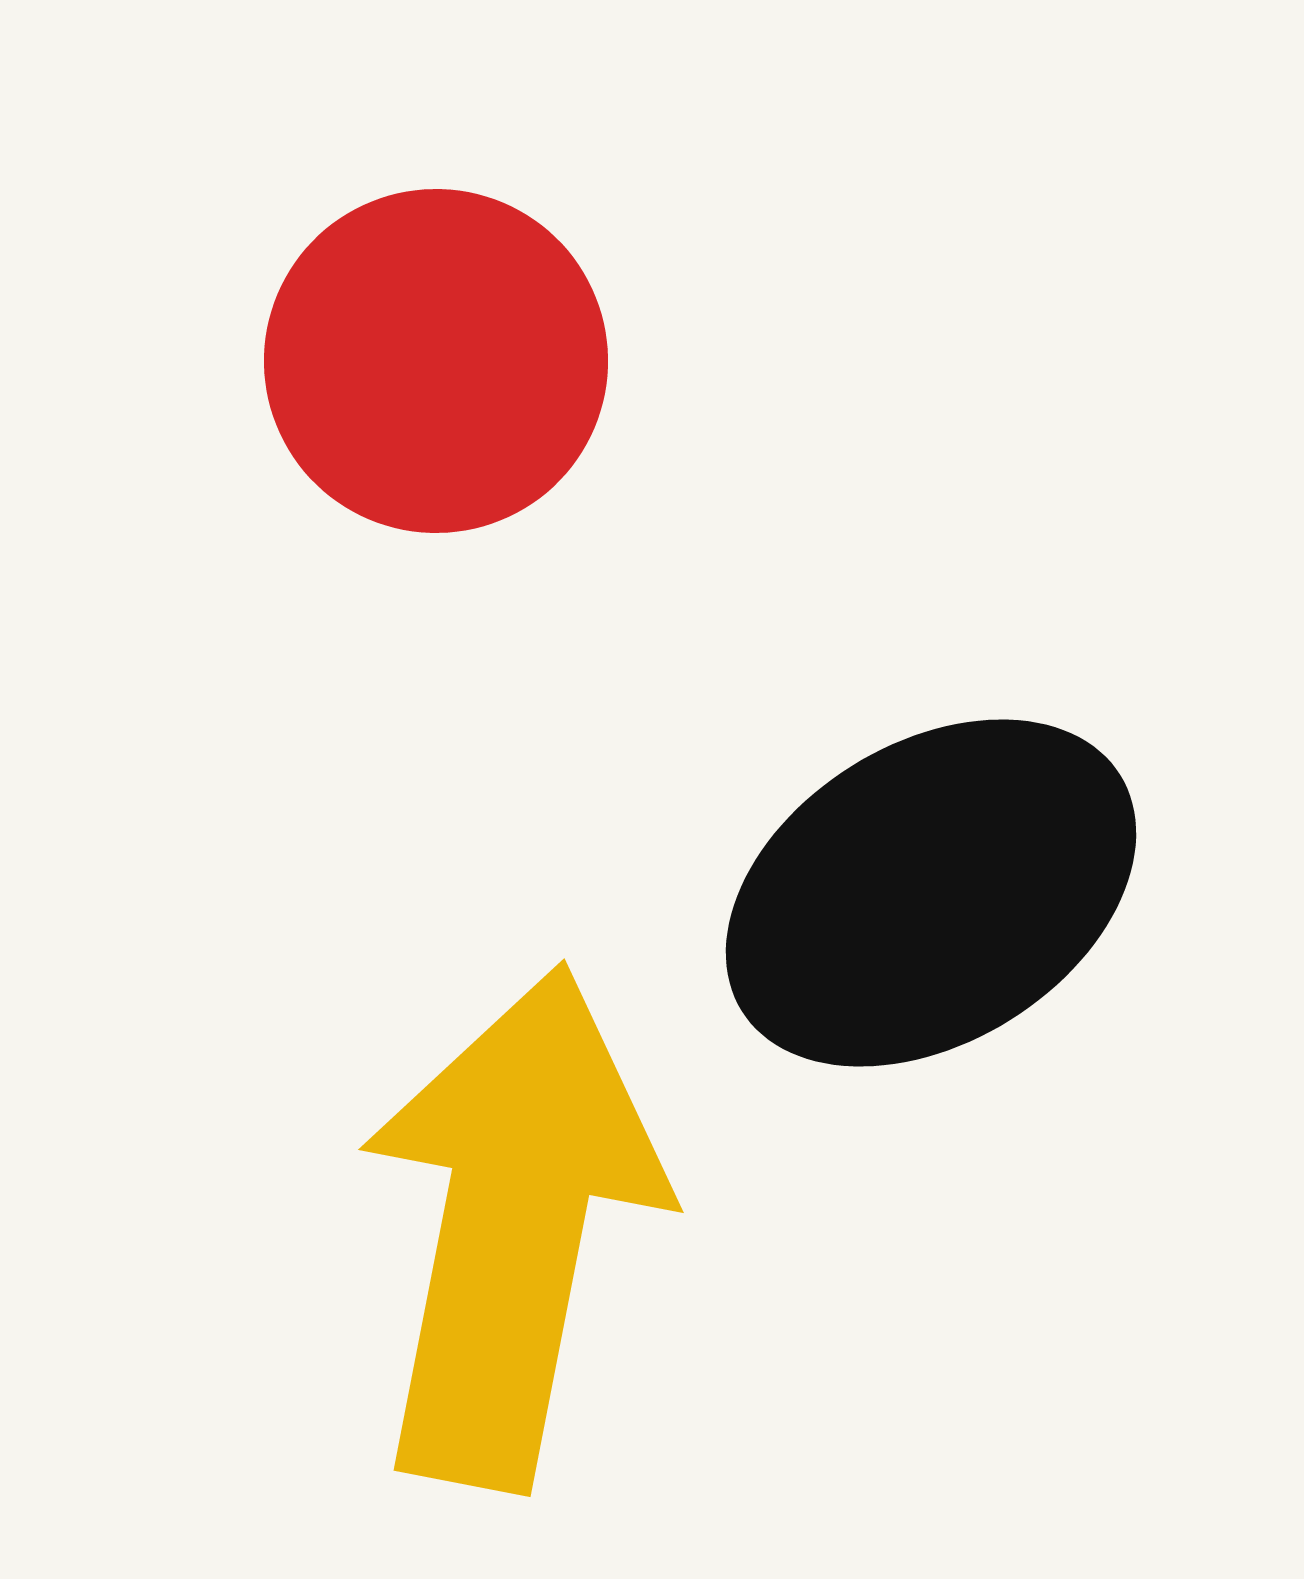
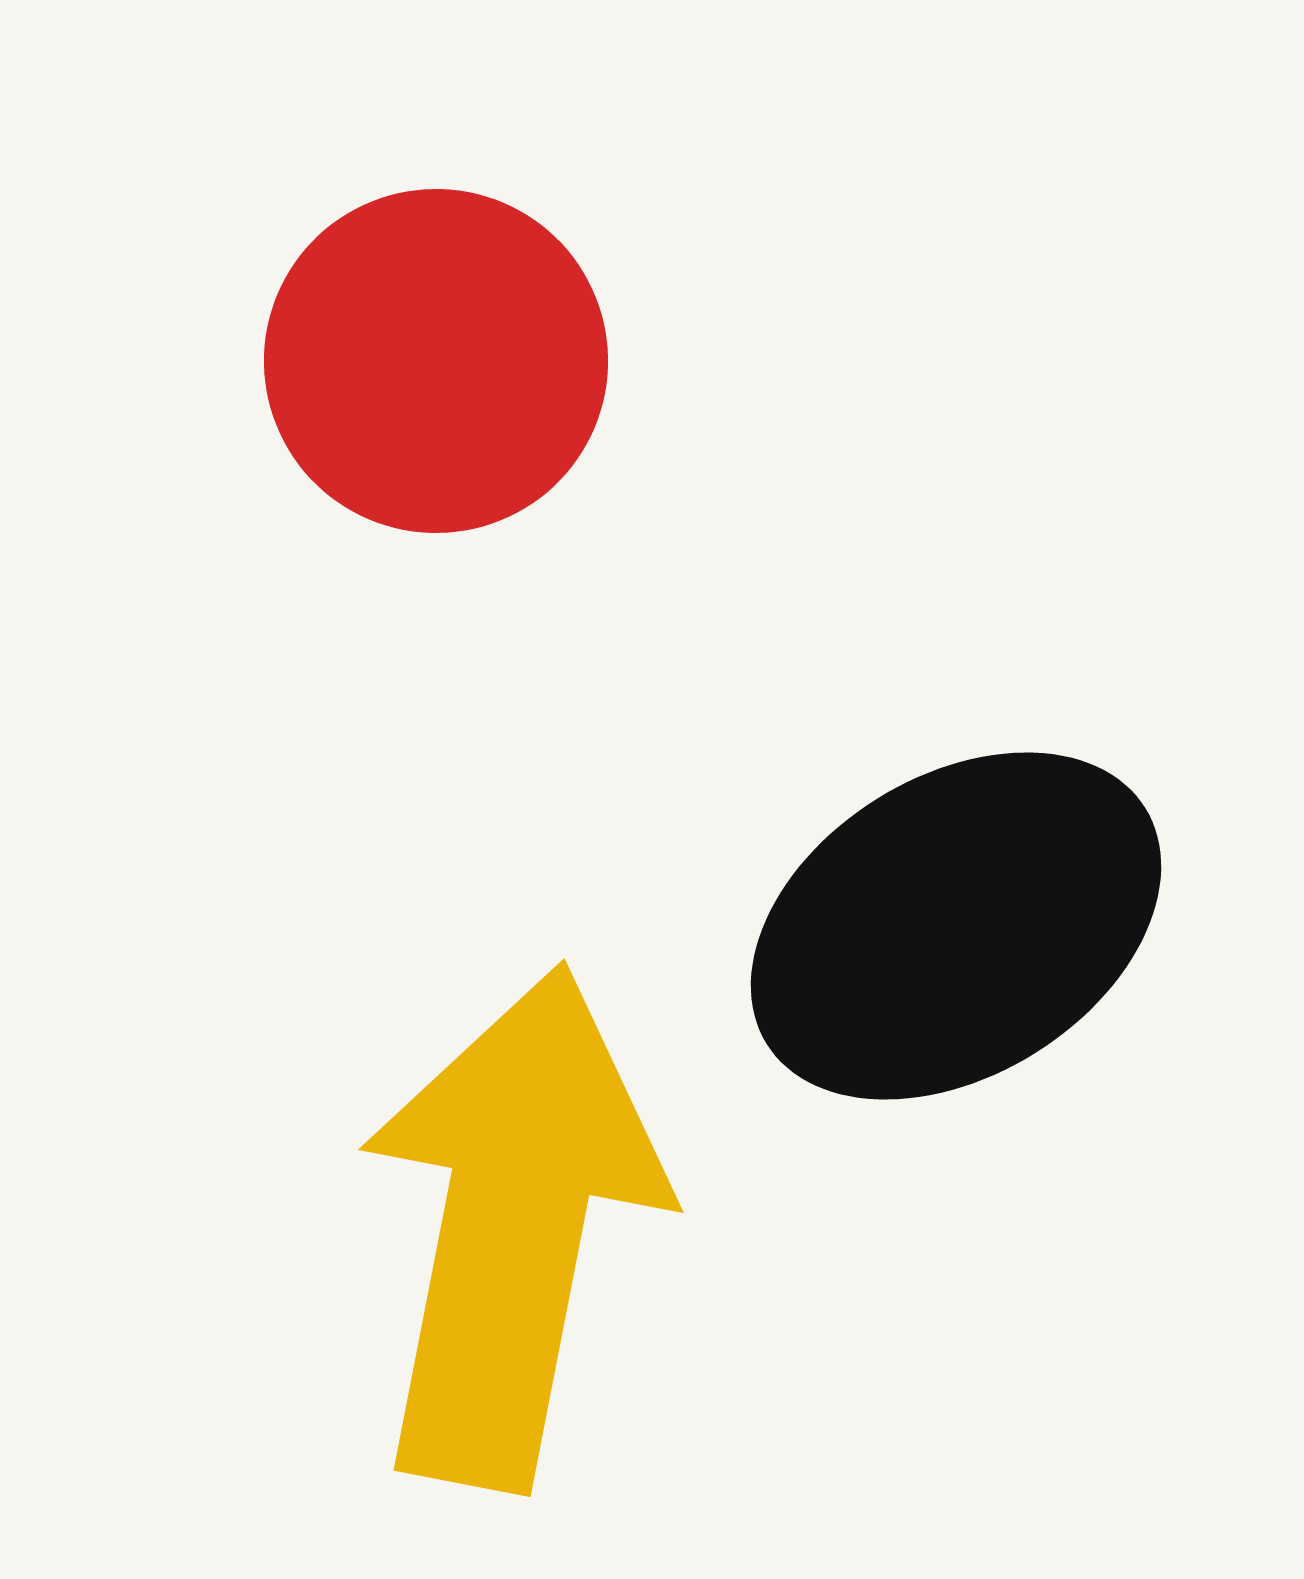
black ellipse: moved 25 px right, 33 px down
